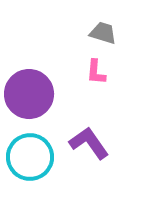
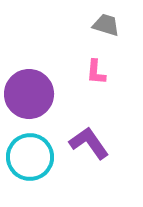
gray trapezoid: moved 3 px right, 8 px up
